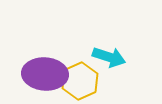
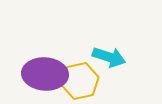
yellow hexagon: rotated 12 degrees clockwise
